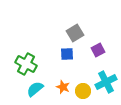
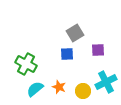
purple square: rotated 24 degrees clockwise
orange star: moved 4 px left
